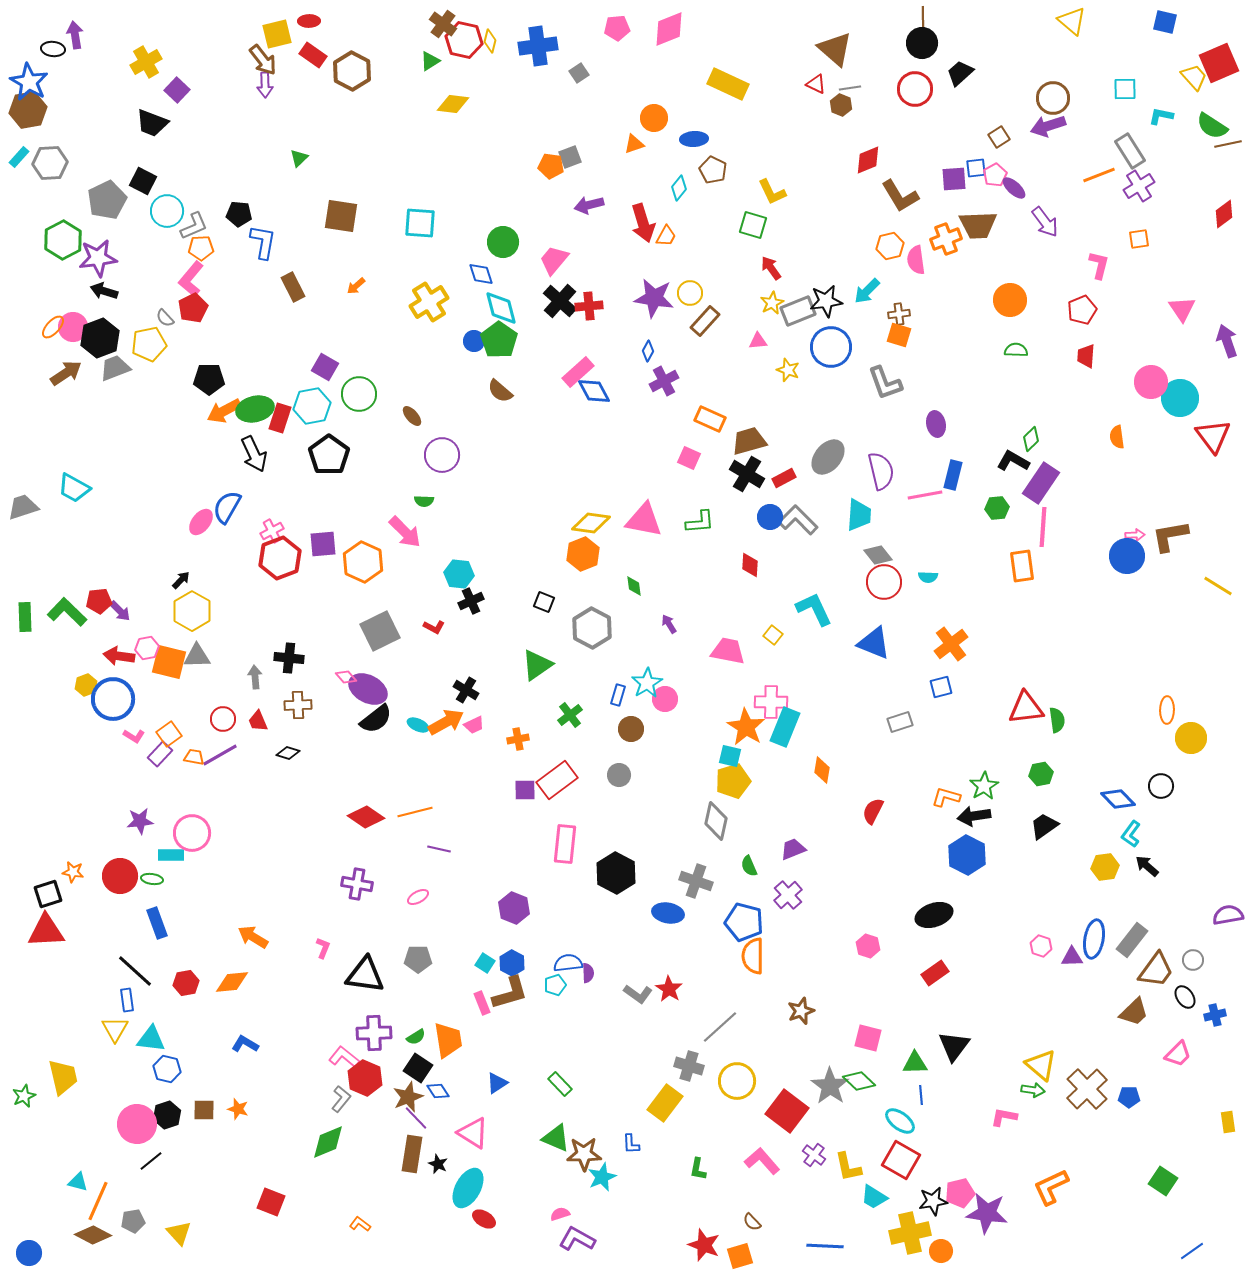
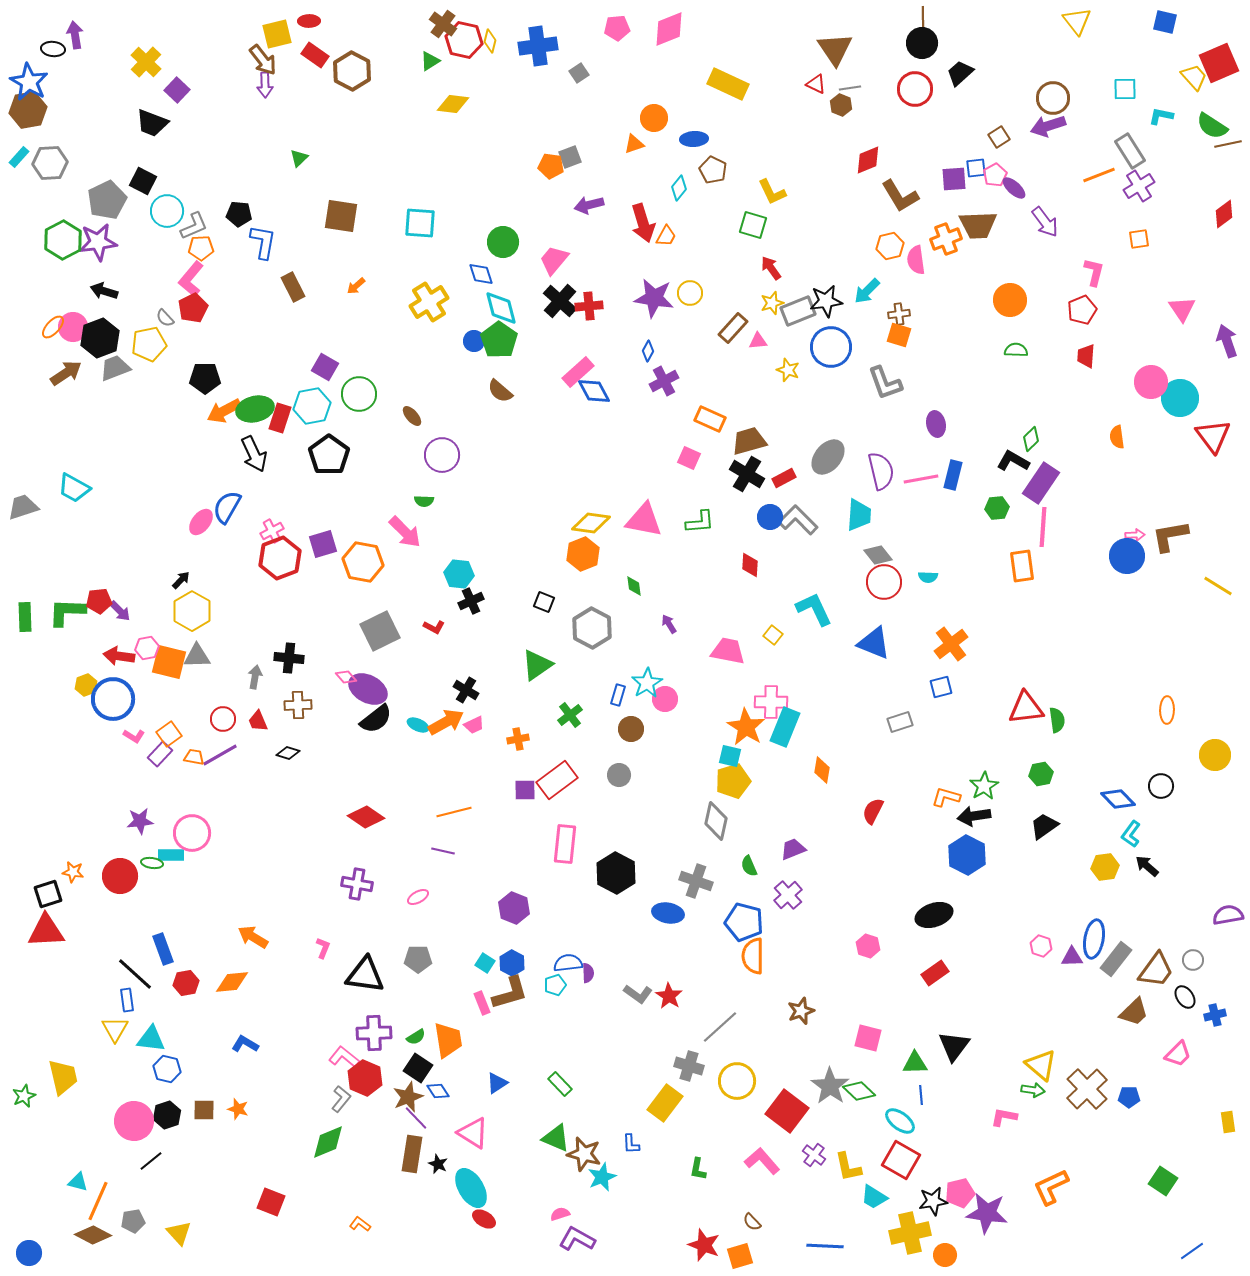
yellow triangle at (1072, 21): moved 5 px right; rotated 12 degrees clockwise
brown triangle at (835, 49): rotated 15 degrees clockwise
red rectangle at (313, 55): moved 2 px right
yellow cross at (146, 62): rotated 16 degrees counterclockwise
purple star at (98, 258): moved 16 px up
pink L-shape at (1099, 265): moved 5 px left, 7 px down
yellow star at (772, 303): rotated 10 degrees clockwise
brown rectangle at (705, 321): moved 28 px right, 7 px down
black pentagon at (209, 379): moved 4 px left, 1 px up
pink line at (925, 495): moved 4 px left, 16 px up
purple square at (323, 544): rotated 12 degrees counterclockwise
orange hexagon at (363, 562): rotated 15 degrees counterclockwise
green L-shape at (67, 612): rotated 42 degrees counterclockwise
gray arrow at (255, 677): rotated 15 degrees clockwise
yellow circle at (1191, 738): moved 24 px right, 17 px down
orange line at (415, 812): moved 39 px right
purple line at (439, 849): moved 4 px right, 2 px down
green ellipse at (152, 879): moved 16 px up
blue rectangle at (157, 923): moved 6 px right, 26 px down
gray rectangle at (1132, 940): moved 16 px left, 19 px down
black line at (135, 971): moved 3 px down
red star at (669, 989): moved 7 px down
green diamond at (859, 1081): moved 10 px down
pink circle at (137, 1124): moved 3 px left, 3 px up
brown star at (584, 1154): rotated 16 degrees clockwise
cyan ellipse at (468, 1188): moved 3 px right; rotated 60 degrees counterclockwise
orange circle at (941, 1251): moved 4 px right, 4 px down
